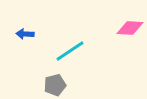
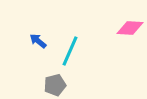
blue arrow: moved 13 px right, 7 px down; rotated 36 degrees clockwise
cyan line: rotated 32 degrees counterclockwise
